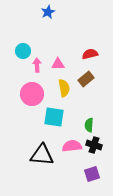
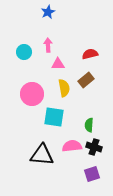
cyan circle: moved 1 px right, 1 px down
pink arrow: moved 11 px right, 20 px up
brown rectangle: moved 1 px down
black cross: moved 2 px down
